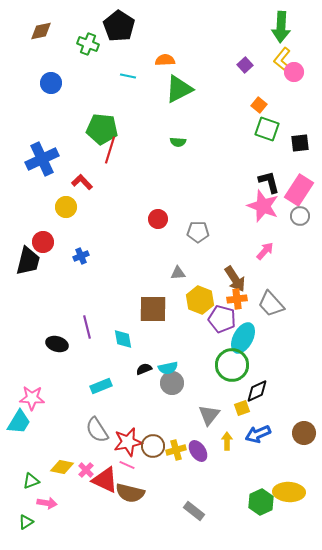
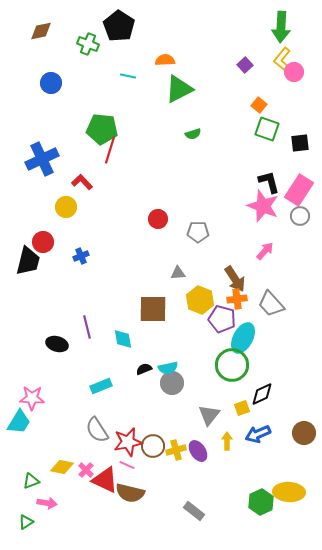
green semicircle at (178, 142): moved 15 px right, 8 px up; rotated 21 degrees counterclockwise
black diamond at (257, 391): moved 5 px right, 3 px down
